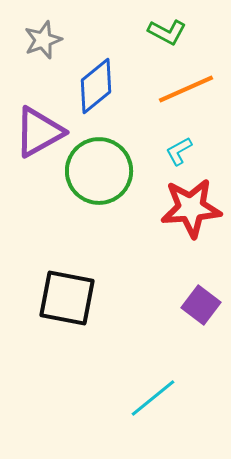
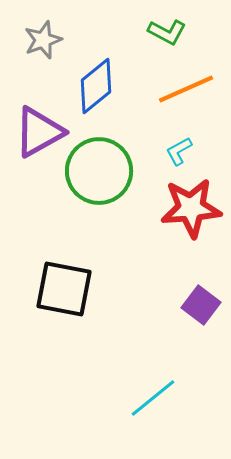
black square: moved 3 px left, 9 px up
